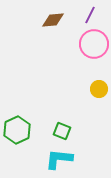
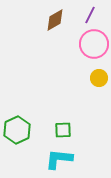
brown diamond: moved 2 px right; rotated 25 degrees counterclockwise
yellow circle: moved 11 px up
green square: moved 1 px right, 1 px up; rotated 24 degrees counterclockwise
